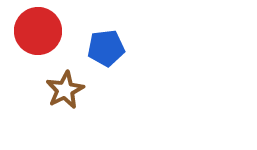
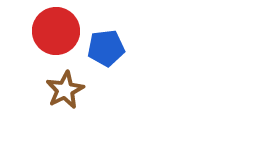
red circle: moved 18 px right
